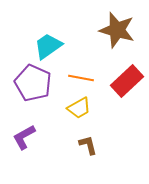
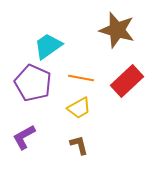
brown L-shape: moved 9 px left
